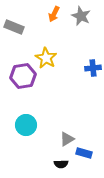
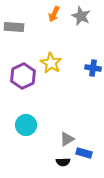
gray rectangle: rotated 18 degrees counterclockwise
yellow star: moved 5 px right, 5 px down
blue cross: rotated 14 degrees clockwise
purple hexagon: rotated 15 degrees counterclockwise
black semicircle: moved 2 px right, 2 px up
